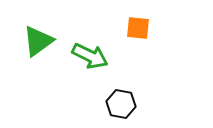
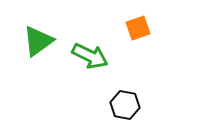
orange square: rotated 25 degrees counterclockwise
black hexagon: moved 4 px right, 1 px down
